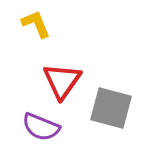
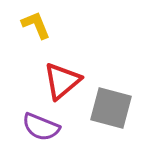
yellow L-shape: moved 1 px down
red triangle: rotated 15 degrees clockwise
